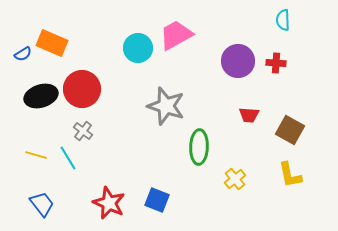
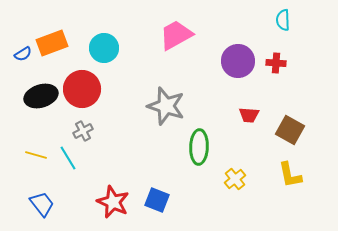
orange rectangle: rotated 44 degrees counterclockwise
cyan circle: moved 34 px left
gray cross: rotated 24 degrees clockwise
red star: moved 4 px right, 1 px up
